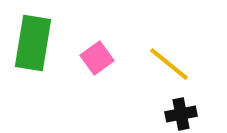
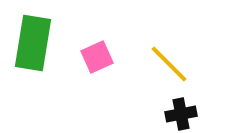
pink square: moved 1 px up; rotated 12 degrees clockwise
yellow line: rotated 6 degrees clockwise
